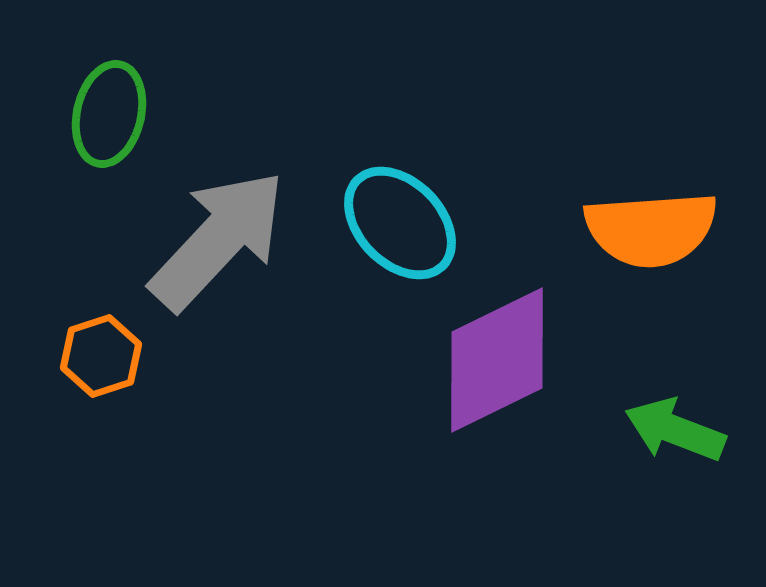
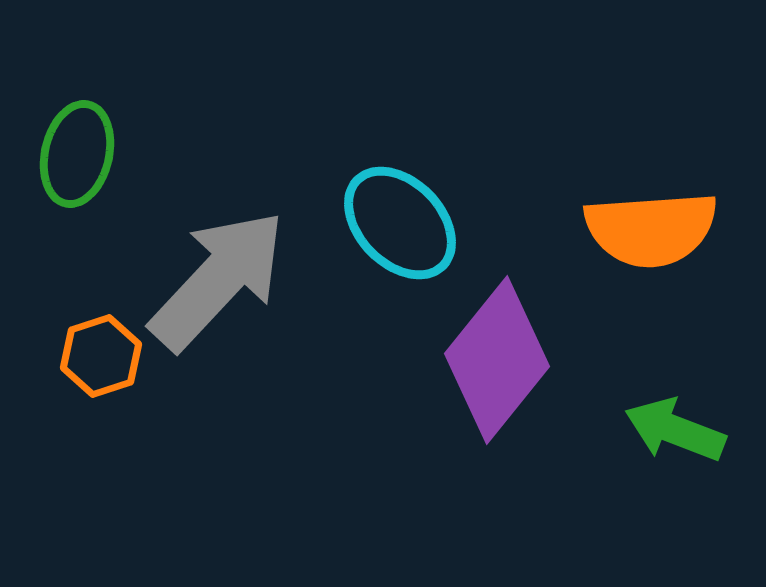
green ellipse: moved 32 px left, 40 px down
gray arrow: moved 40 px down
purple diamond: rotated 25 degrees counterclockwise
